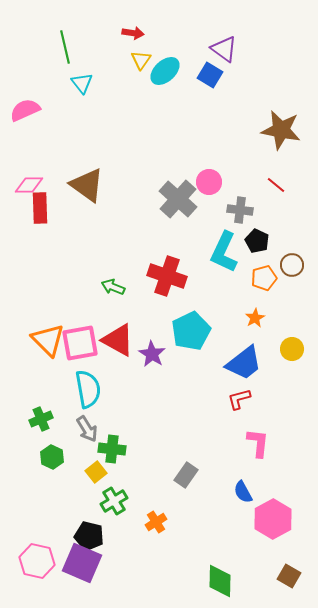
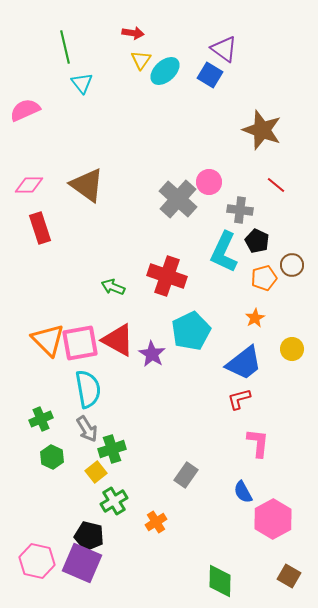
brown star at (281, 130): moved 19 px left; rotated 9 degrees clockwise
red rectangle at (40, 208): moved 20 px down; rotated 16 degrees counterclockwise
green cross at (112, 449): rotated 24 degrees counterclockwise
